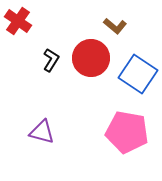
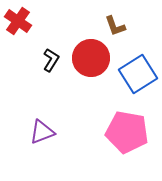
brown L-shape: rotated 30 degrees clockwise
blue square: rotated 24 degrees clockwise
purple triangle: rotated 36 degrees counterclockwise
